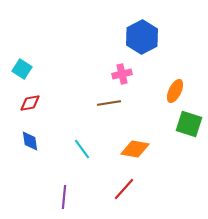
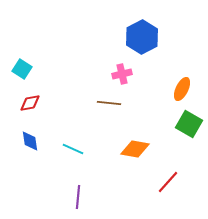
orange ellipse: moved 7 px right, 2 px up
brown line: rotated 15 degrees clockwise
green square: rotated 12 degrees clockwise
cyan line: moved 9 px left; rotated 30 degrees counterclockwise
red line: moved 44 px right, 7 px up
purple line: moved 14 px right
